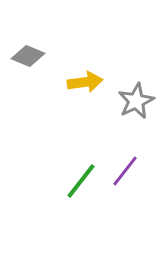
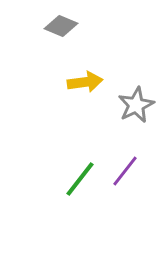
gray diamond: moved 33 px right, 30 px up
gray star: moved 4 px down
green line: moved 1 px left, 2 px up
